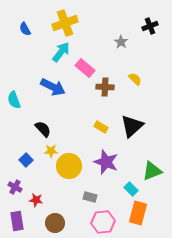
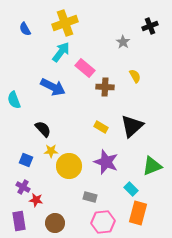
gray star: moved 2 px right
yellow semicircle: moved 3 px up; rotated 16 degrees clockwise
blue square: rotated 24 degrees counterclockwise
green triangle: moved 5 px up
purple cross: moved 8 px right
purple rectangle: moved 2 px right
